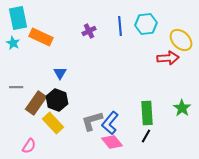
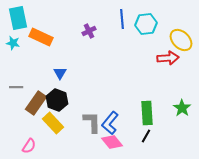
blue line: moved 2 px right, 7 px up
cyan star: rotated 16 degrees counterclockwise
gray L-shape: moved 1 px down; rotated 105 degrees clockwise
